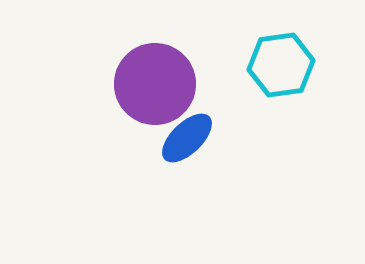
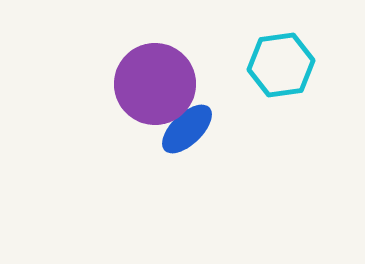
blue ellipse: moved 9 px up
